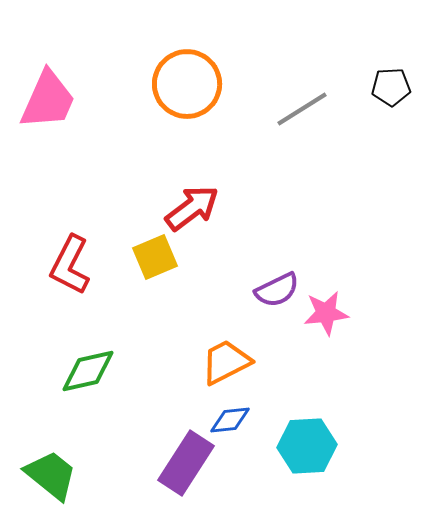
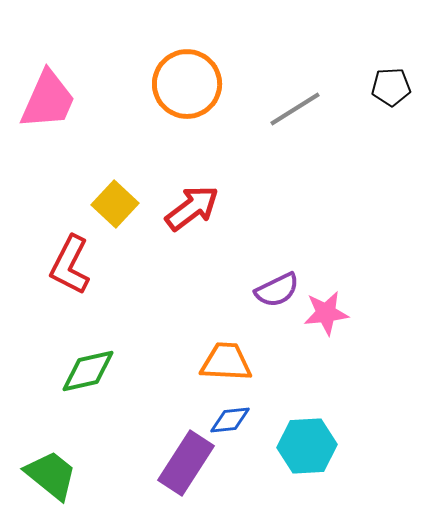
gray line: moved 7 px left
yellow square: moved 40 px left, 53 px up; rotated 24 degrees counterclockwise
orange trapezoid: rotated 30 degrees clockwise
